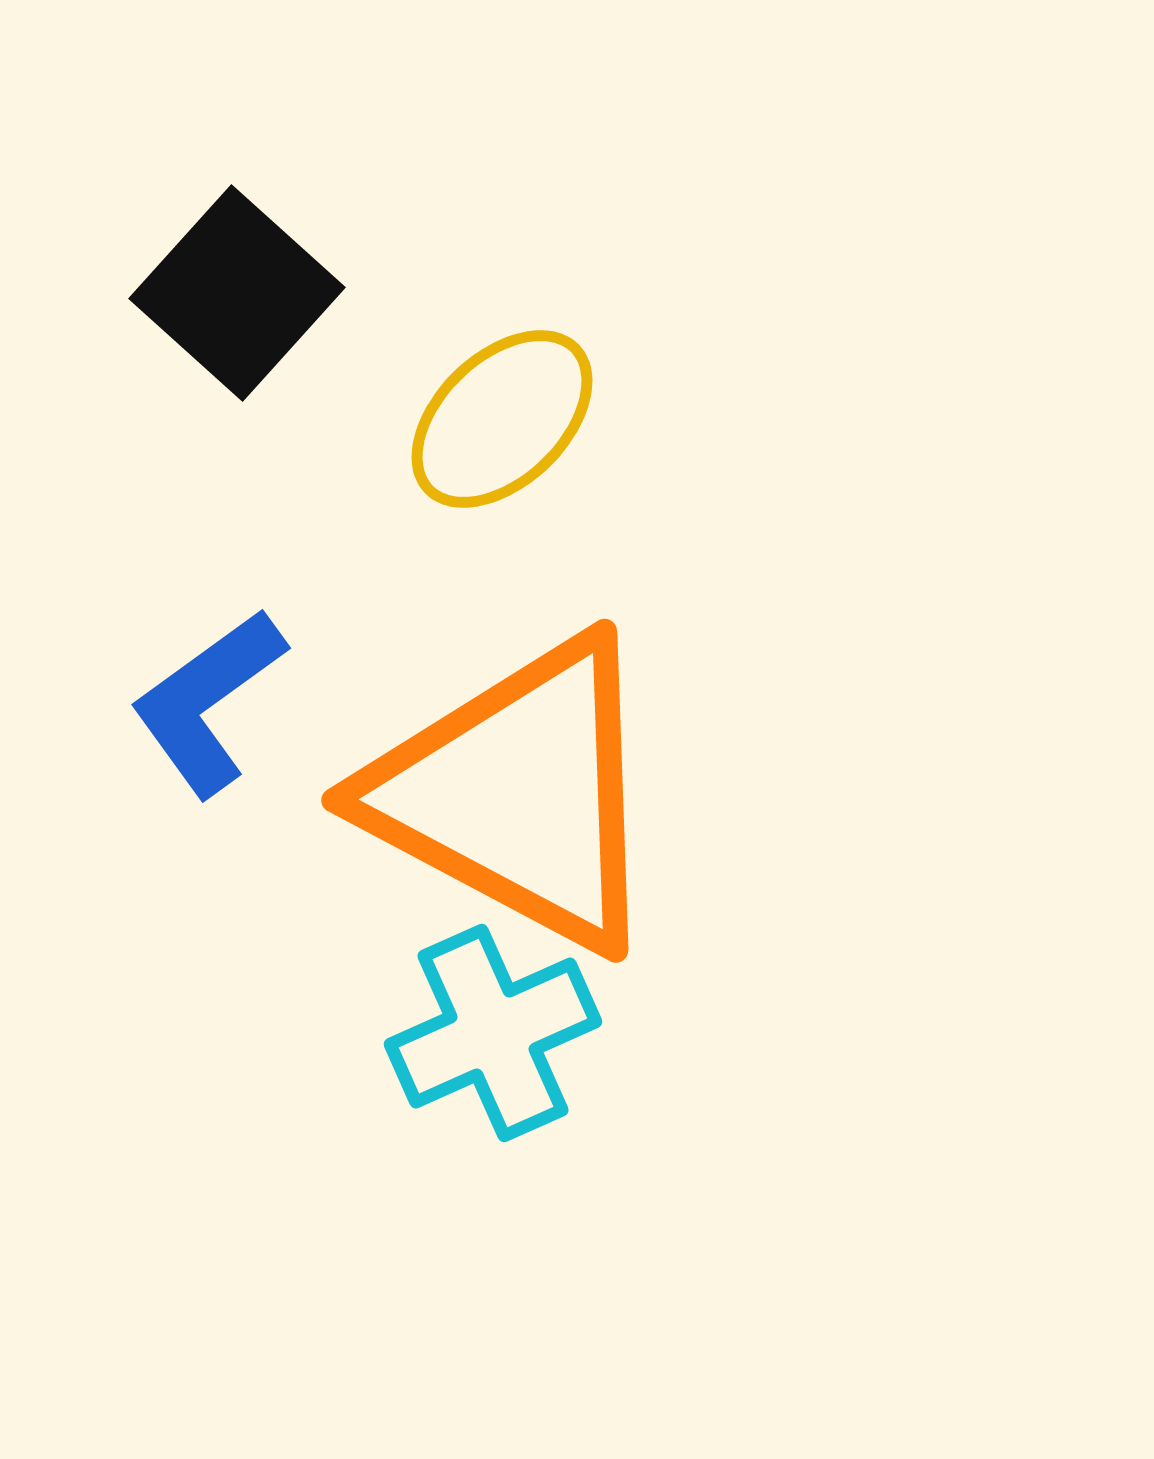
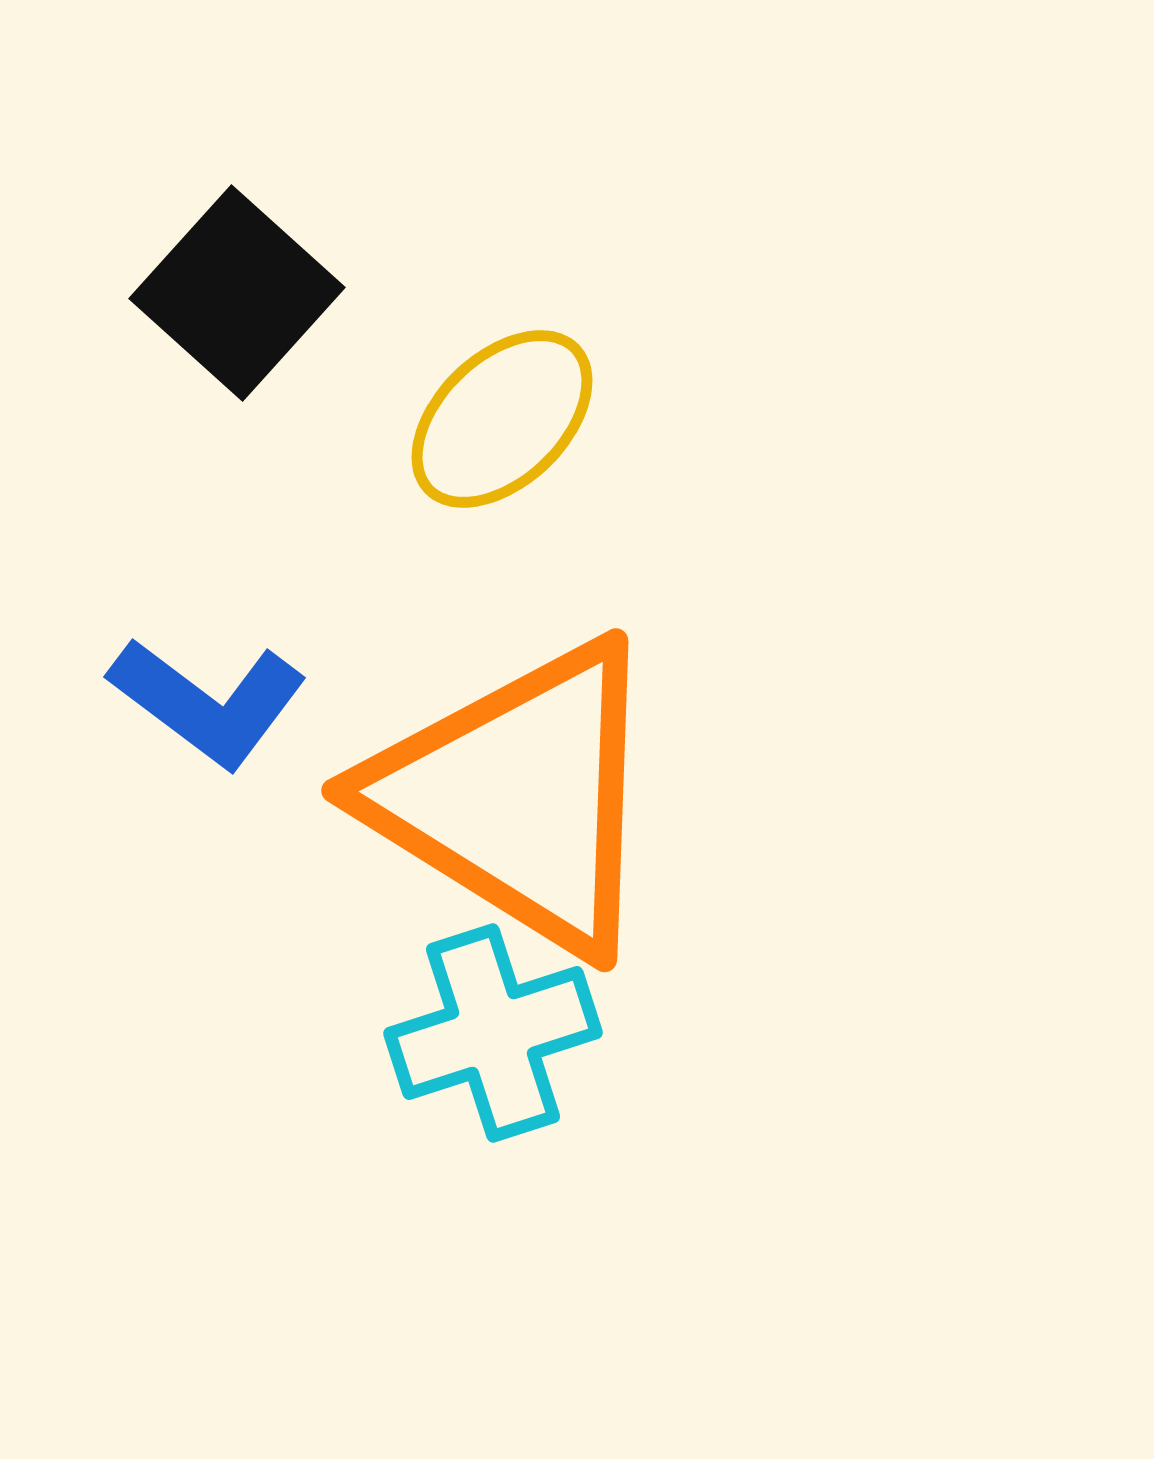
blue L-shape: rotated 107 degrees counterclockwise
orange triangle: moved 3 px down; rotated 4 degrees clockwise
cyan cross: rotated 6 degrees clockwise
